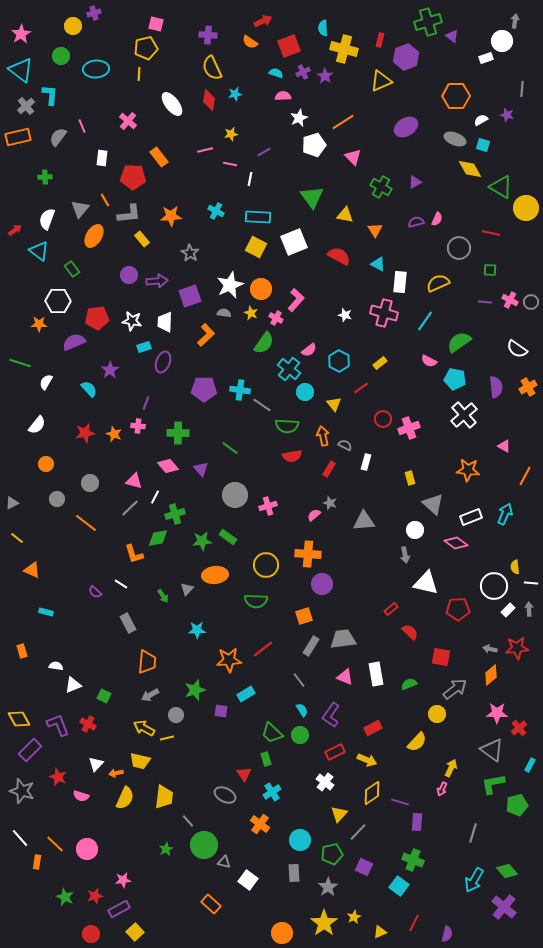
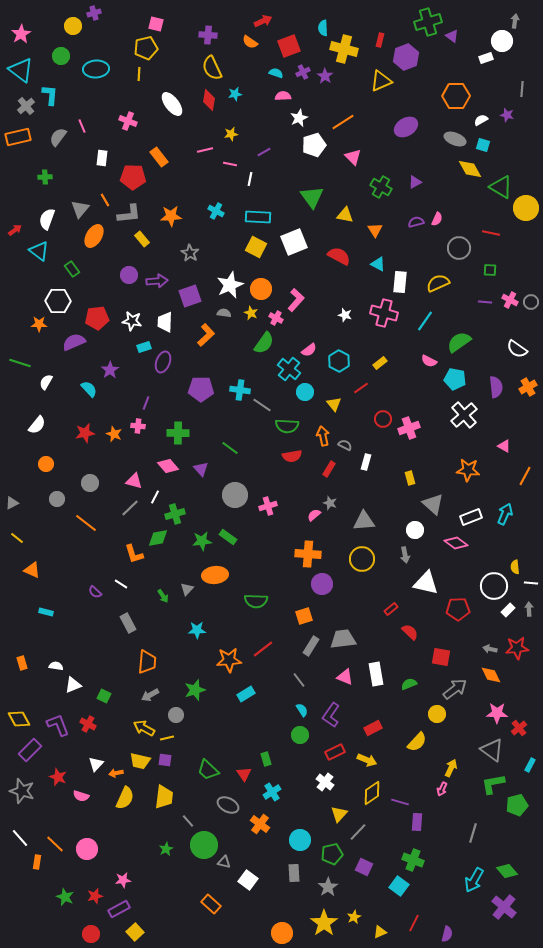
pink cross at (128, 121): rotated 18 degrees counterclockwise
purple pentagon at (204, 389): moved 3 px left
yellow circle at (266, 565): moved 96 px right, 6 px up
orange rectangle at (22, 651): moved 12 px down
orange diamond at (491, 675): rotated 75 degrees counterclockwise
purple square at (221, 711): moved 56 px left, 49 px down
green trapezoid at (272, 733): moved 64 px left, 37 px down
gray ellipse at (225, 795): moved 3 px right, 10 px down
